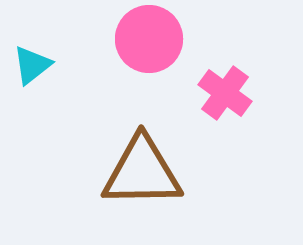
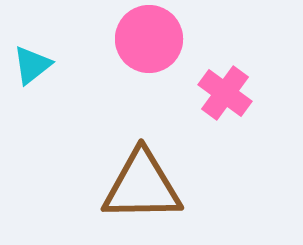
brown triangle: moved 14 px down
